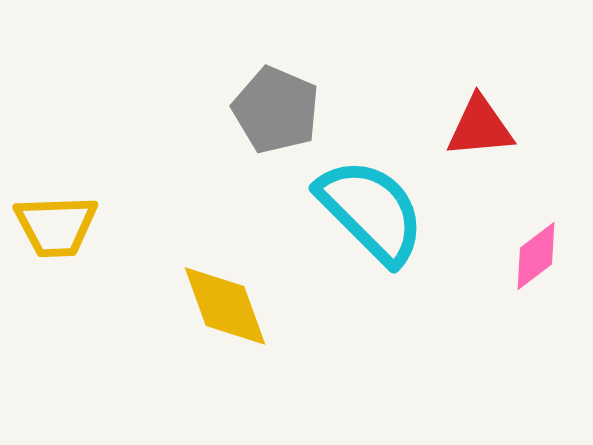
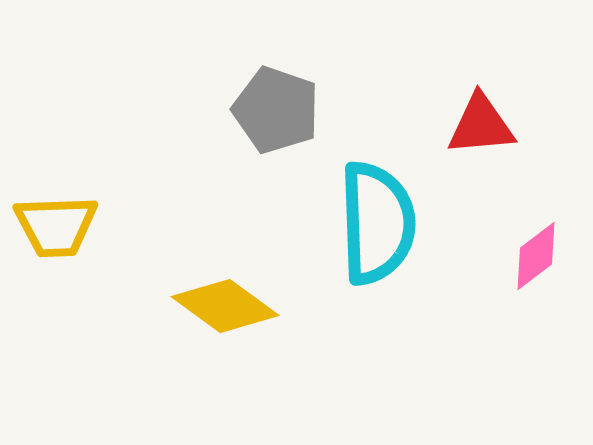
gray pentagon: rotated 4 degrees counterclockwise
red triangle: moved 1 px right, 2 px up
cyan semicircle: moved 6 px right, 12 px down; rotated 43 degrees clockwise
yellow diamond: rotated 34 degrees counterclockwise
